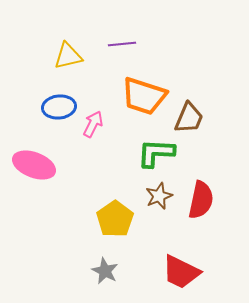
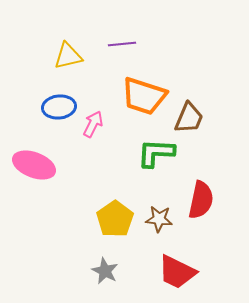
brown star: moved 23 px down; rotated 28 degrees clockwise
red trapezoid: moved 4 px left
